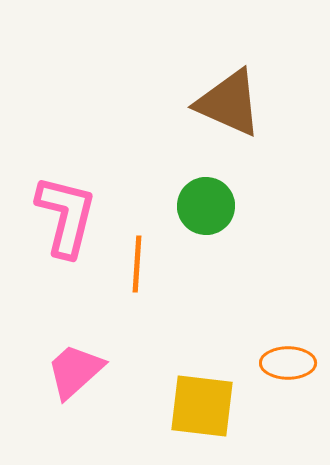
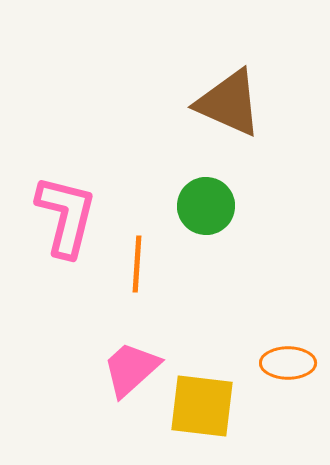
pink trapezoid: moved 56 px right, 2 px up
